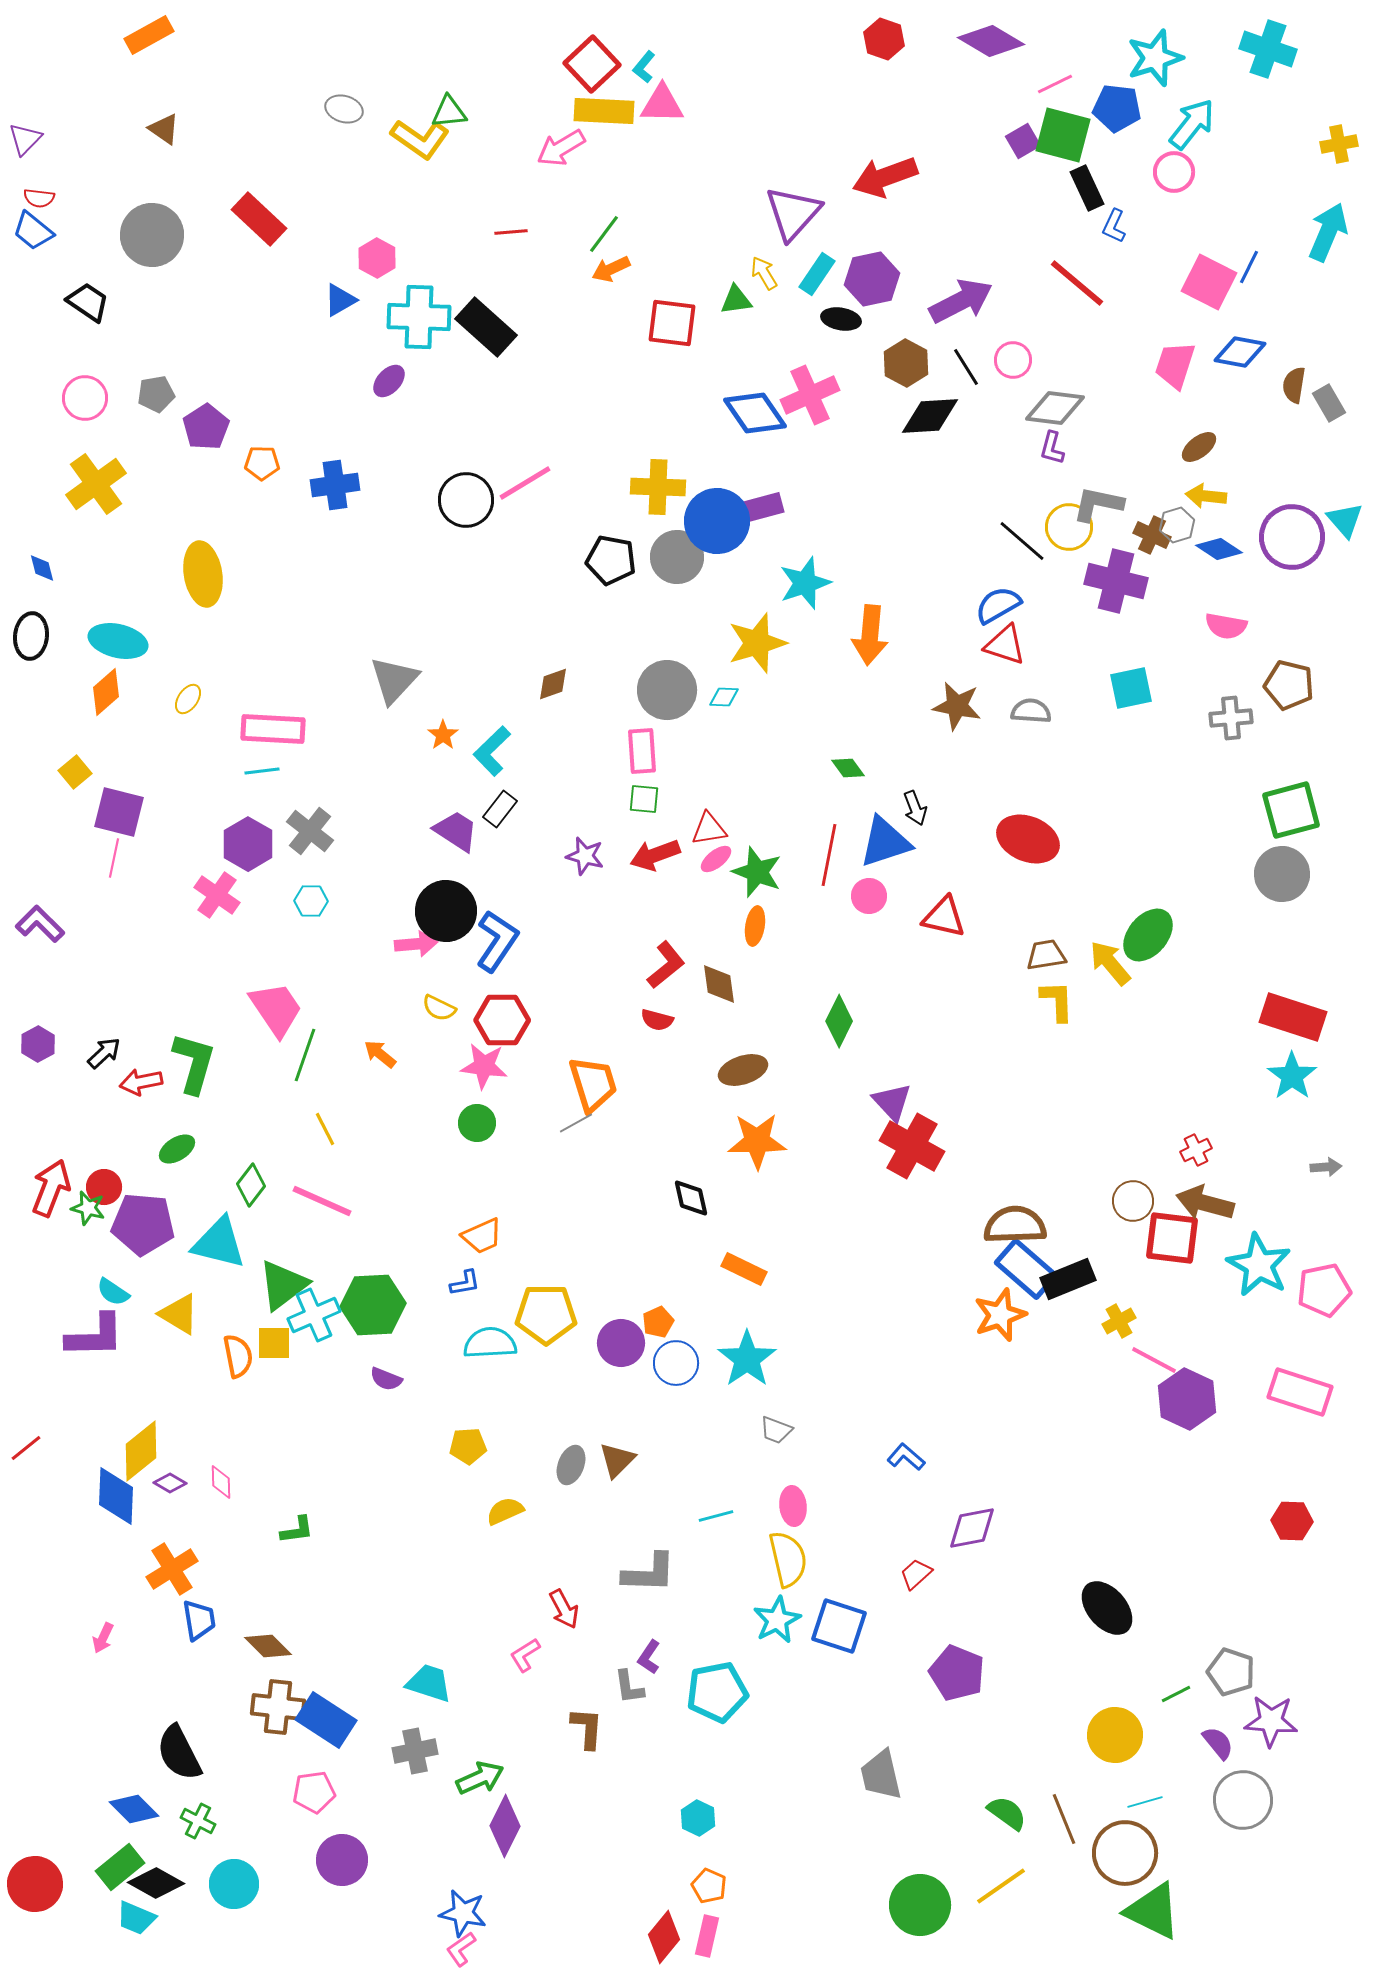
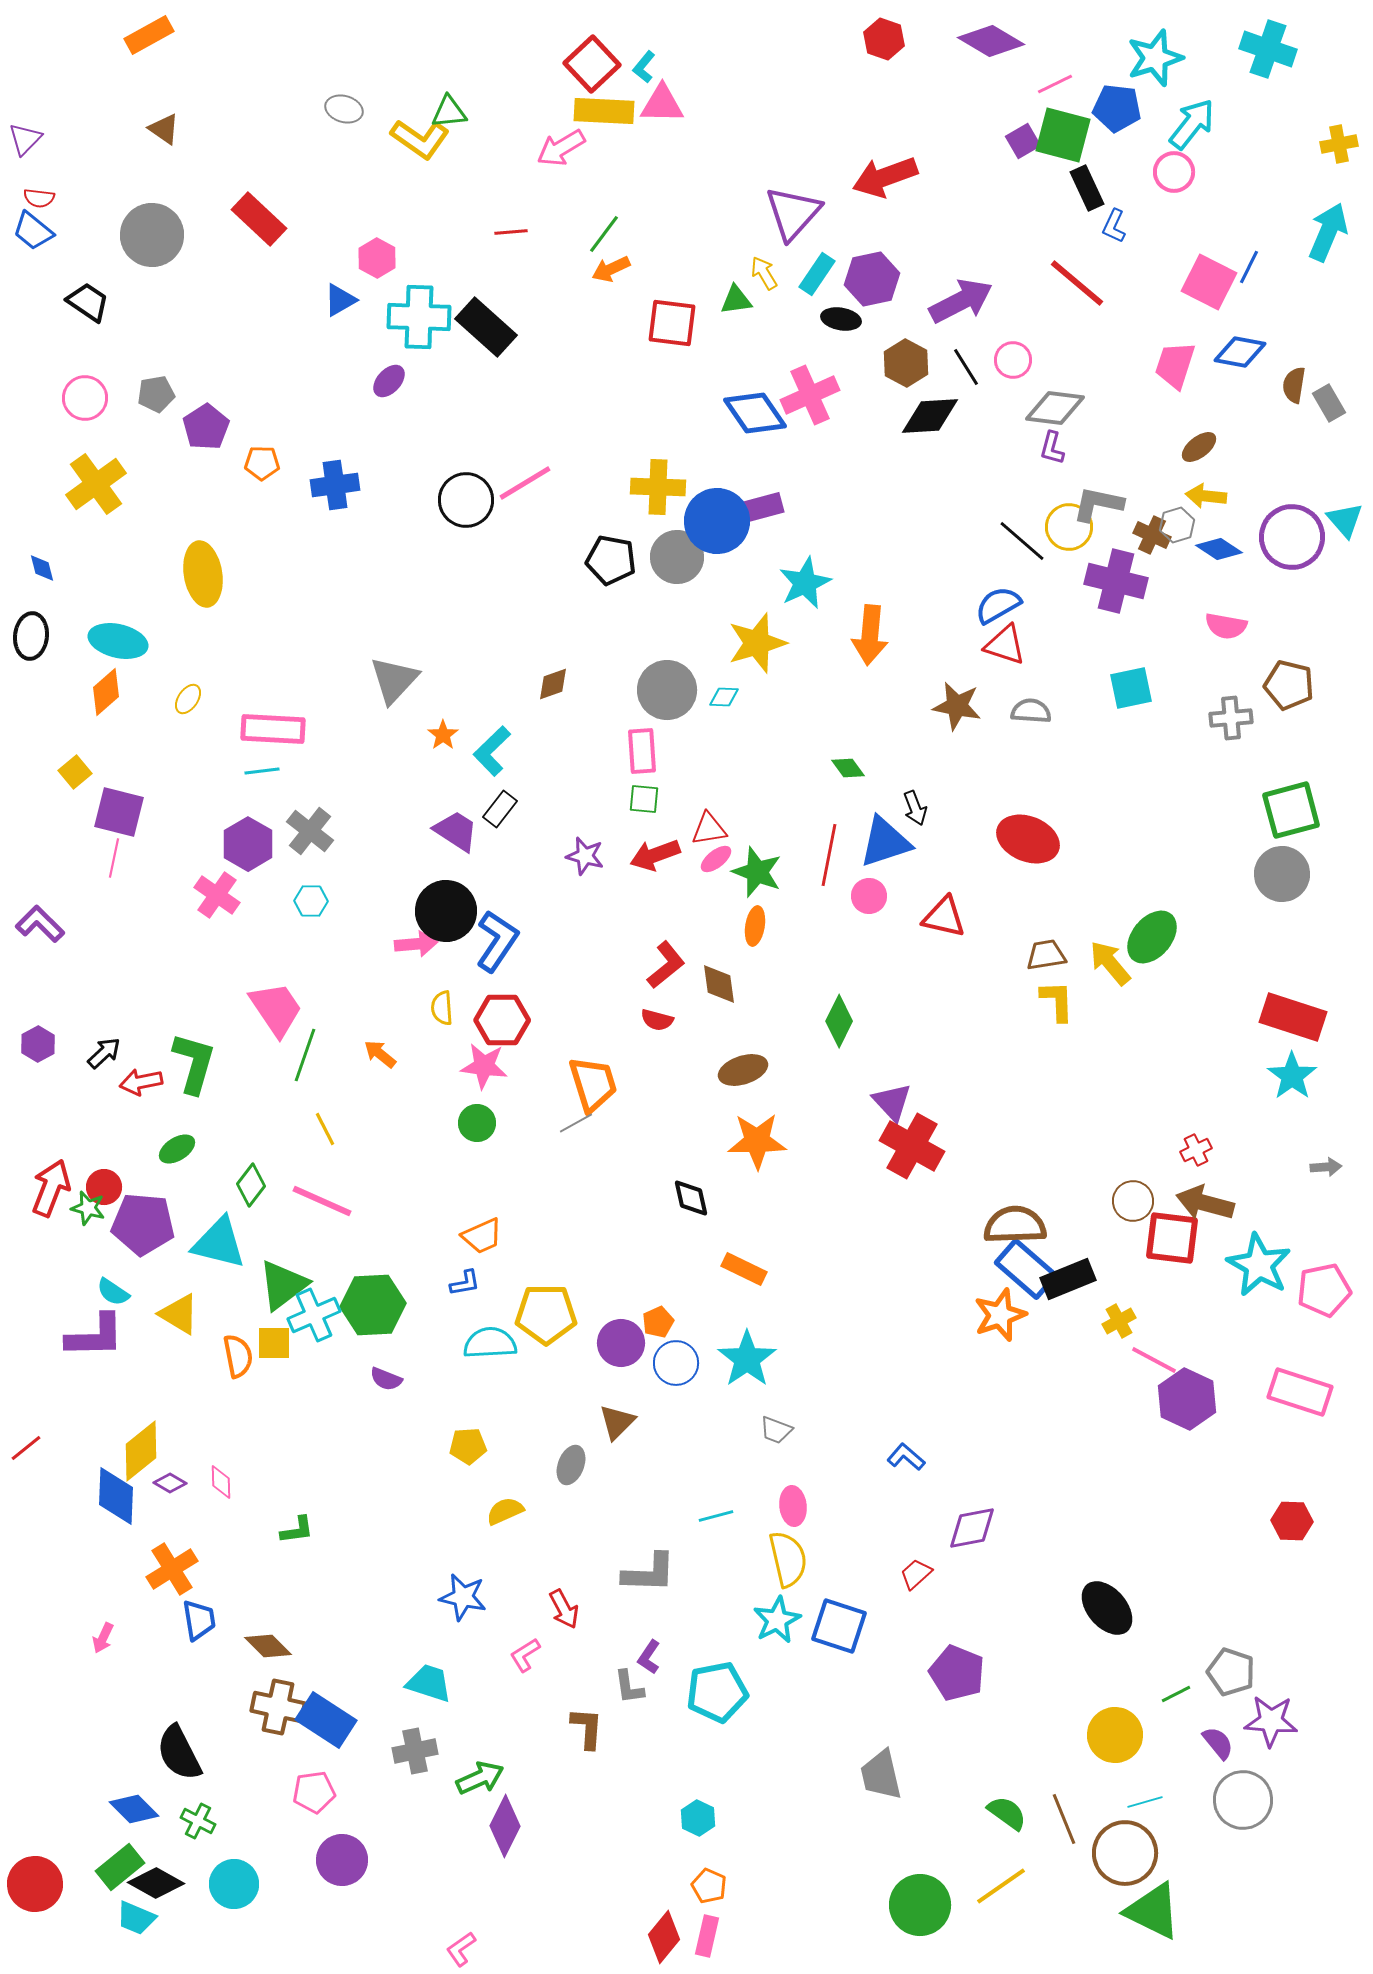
cyan star at (805, 583): rotated 6 degrees counterclockwise
green ellipse at (1148, 935): moved 4 px right, 2 px down
yellow semicircle at (439, 1008): moved 3 px right; rotated 60 degrees clockwise
brown triangle at (617, 1460): moved 38 px up
brown cross at (278, 1707): rotated 6 degrees clockwise
blue star at (463, 1913): moved 316 px up
